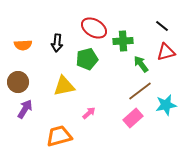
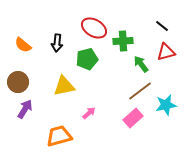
orange semicircle: rotated 42 degrees clockwise
